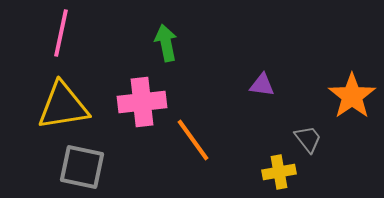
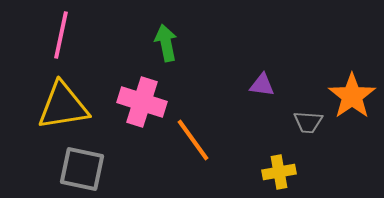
pink line: moved 2 px down
pink cross: rotated 24 degrees clockwise
gray trapezoid: moved 17 px up; rotated 132 degrees clockwise
gray square: moved 2 px down
